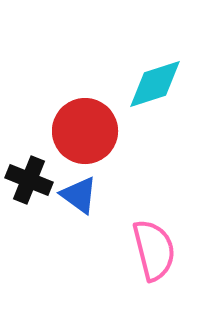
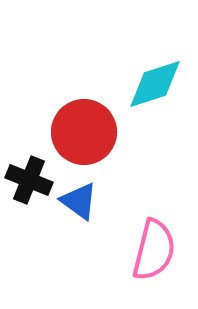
red circle: moved 1 px left, 1 px down
blue triangle: moved 6 px down
pink semicircle: rotated 28 degrees clockwise
